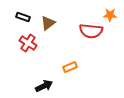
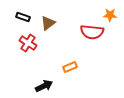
red semicircle: moved 1 px right, 1 px down
